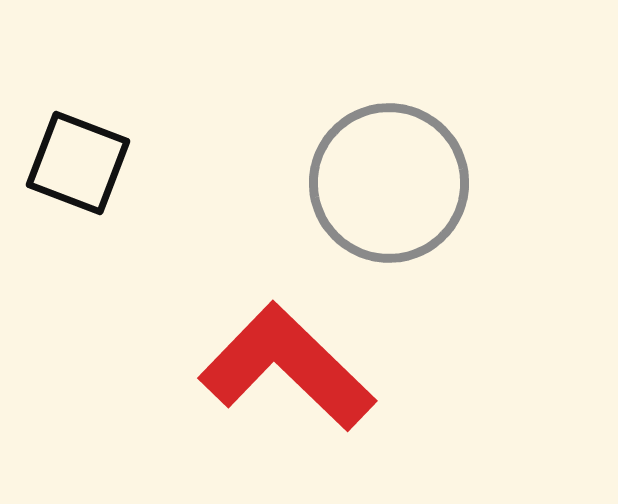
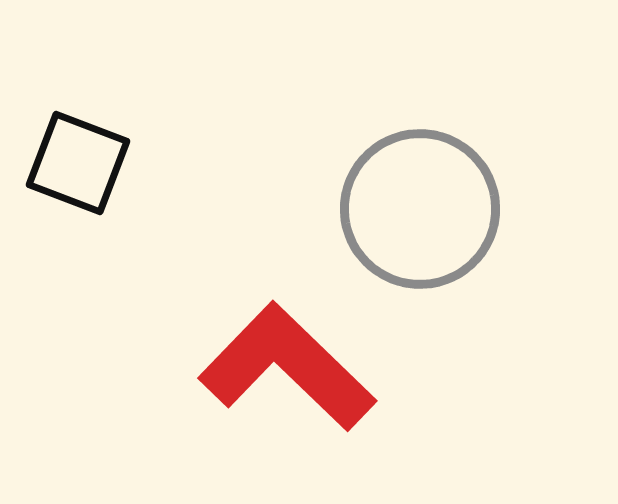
gray circle: moved 31 px right, 26 px down
